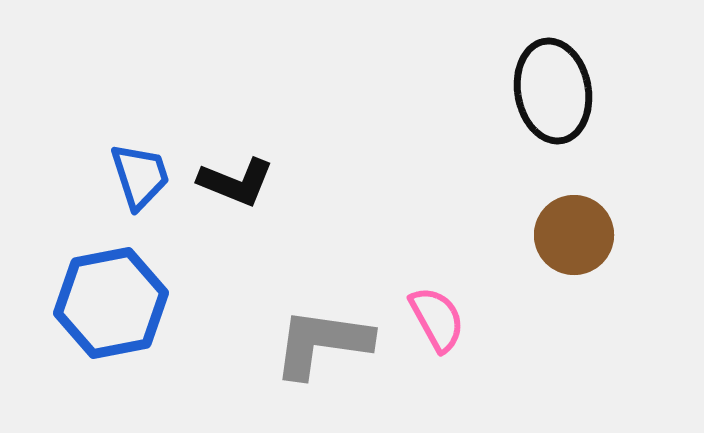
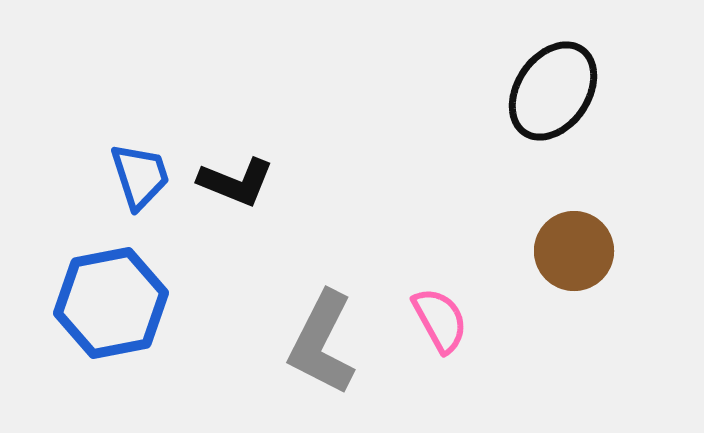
black ellipse: rotated 44 degrees clockwise
brown circle: moved 16 px down
pink semicircle: moved 3 px right, 1 px down
gray L-shape: rotated 71 degrees counterclockwise
